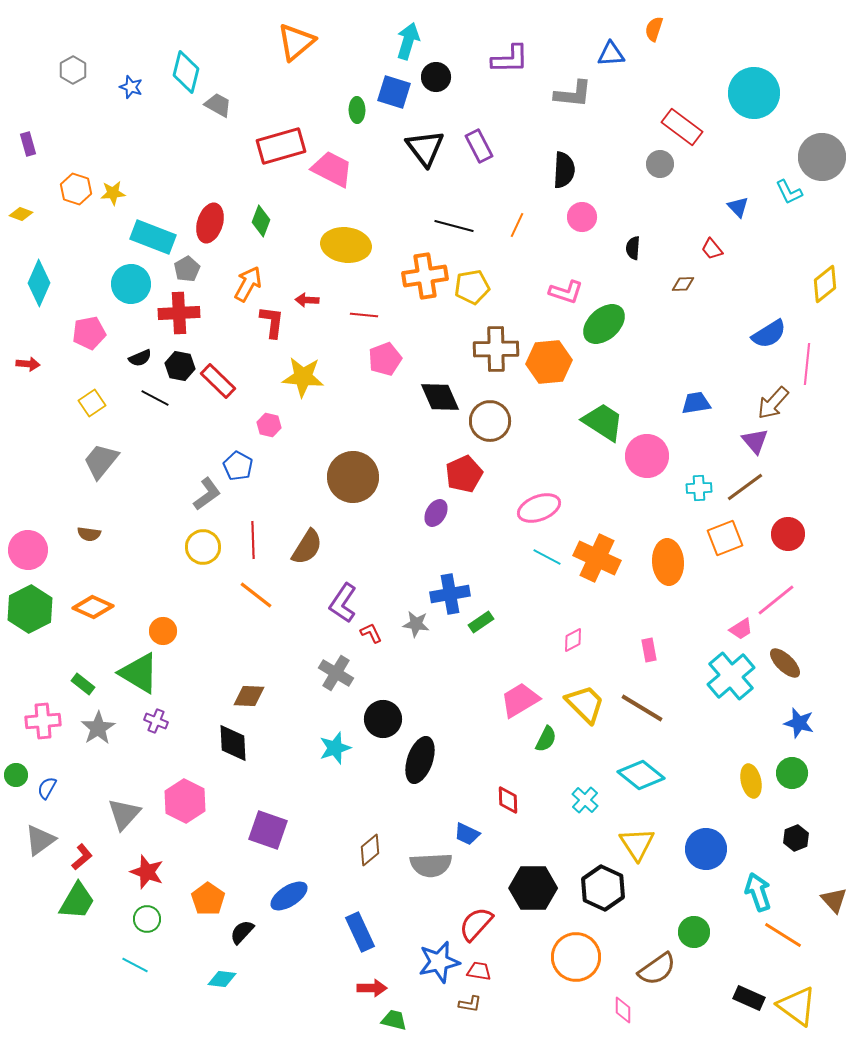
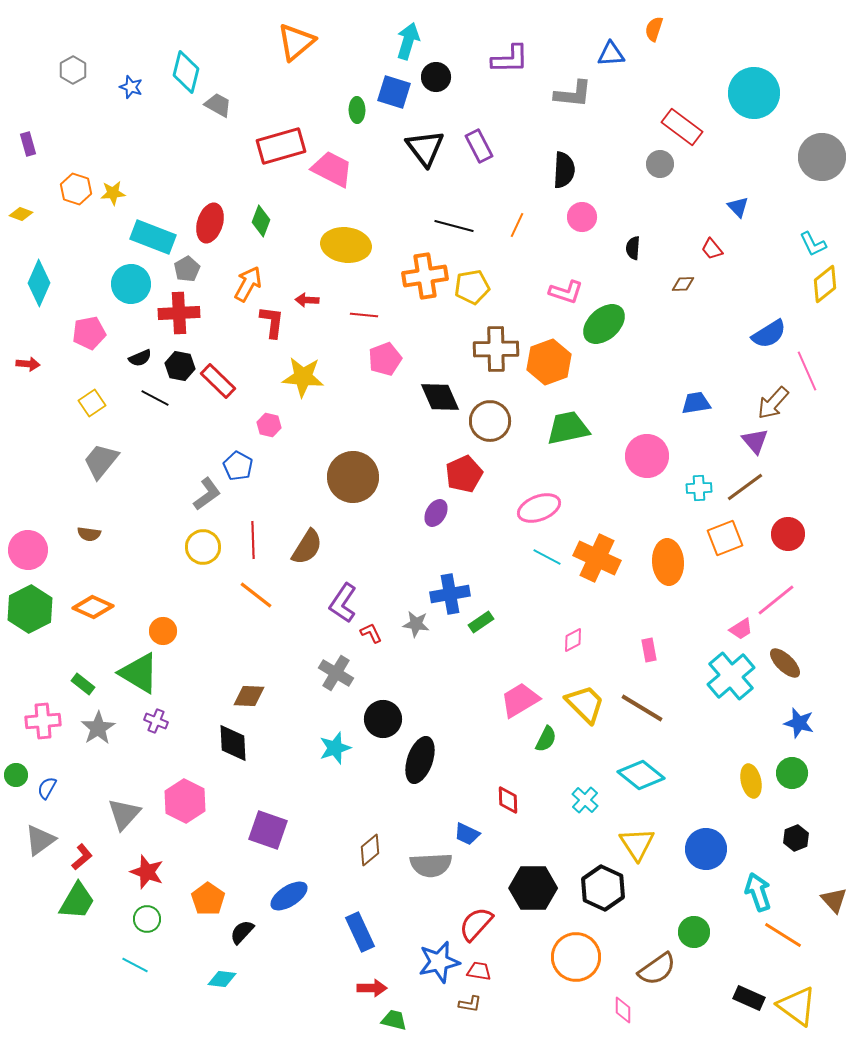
cyan L-shape at (789, 192): moved 24 px right, 52 px down
orange hexagon at (549, 362): rotated 15 degrees counterclockwise
pink line at (807, 364): moved 7 px down; rotated 30 degrees counterclockwise
green trapezoid at (603, 422): moved 35 px left, 6 px down; rotated 45 degrees counterclockwise
